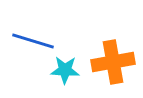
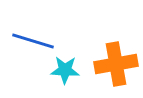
orange cross: moved 3 px right, 2 px down
